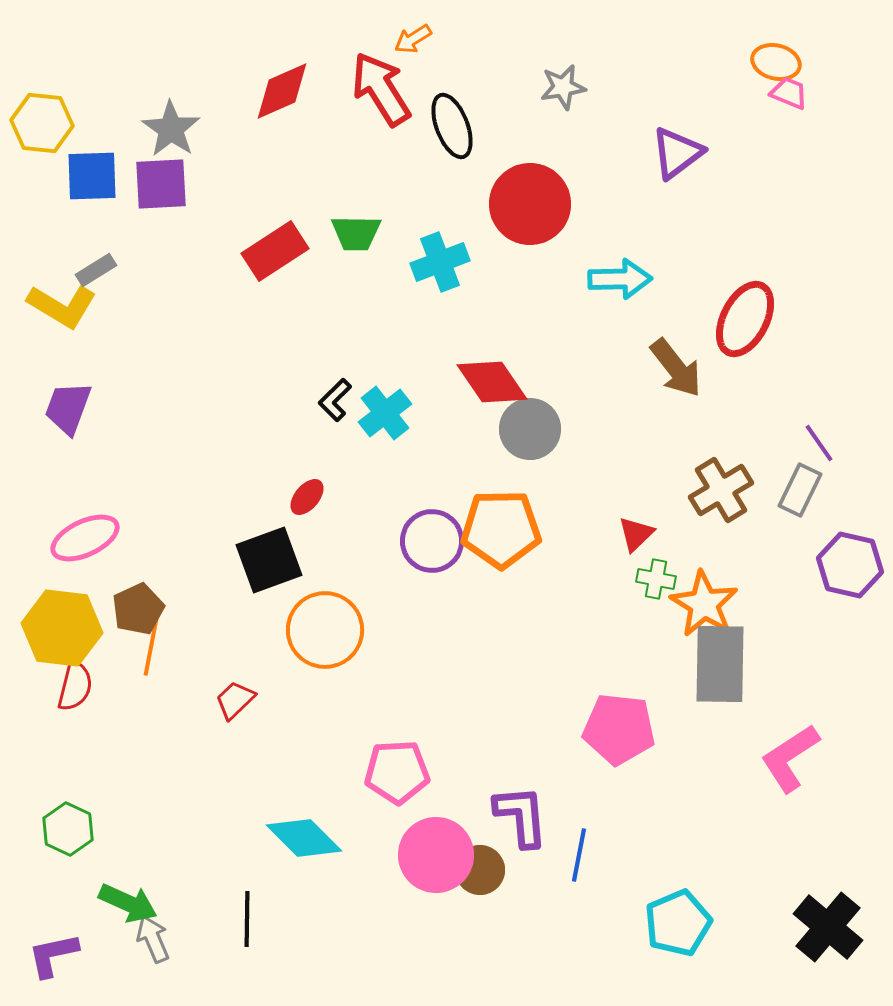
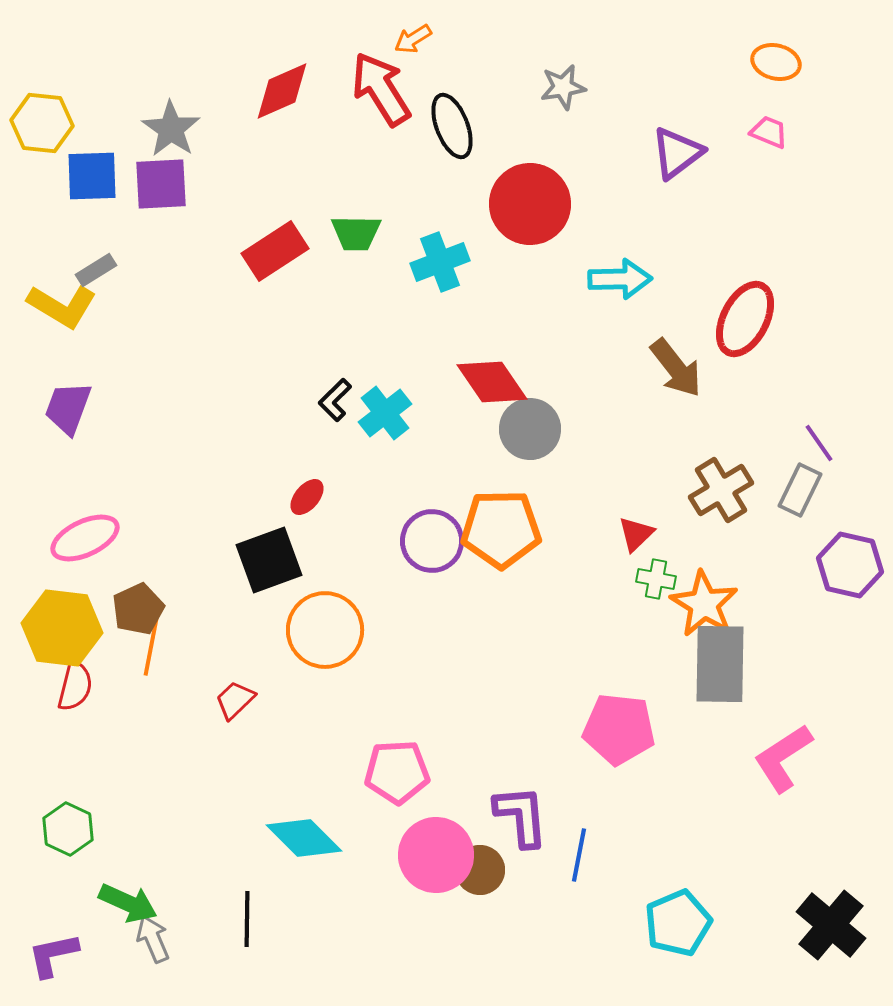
pink trapezoid at (789, 93): moved 20 px left, 39 px down
pink L-shape at (790, 758): moved 7 px left
black cross at (828, 927): moved 3 px right, 2 px up
